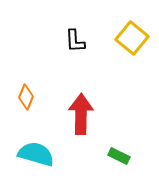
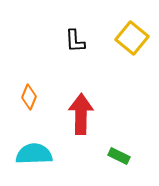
orange diamond: moved 3 px right
cyan semicircle: moved 2 px left; rotated 18 degrees counterclockwise
